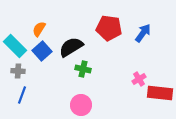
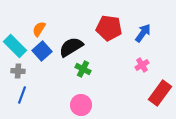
green cross: rotated 14 degrees clockwise
pink cross: moved 3 px right, 14 px up
red rectangle: rotated 60 degrees counterclockwise
